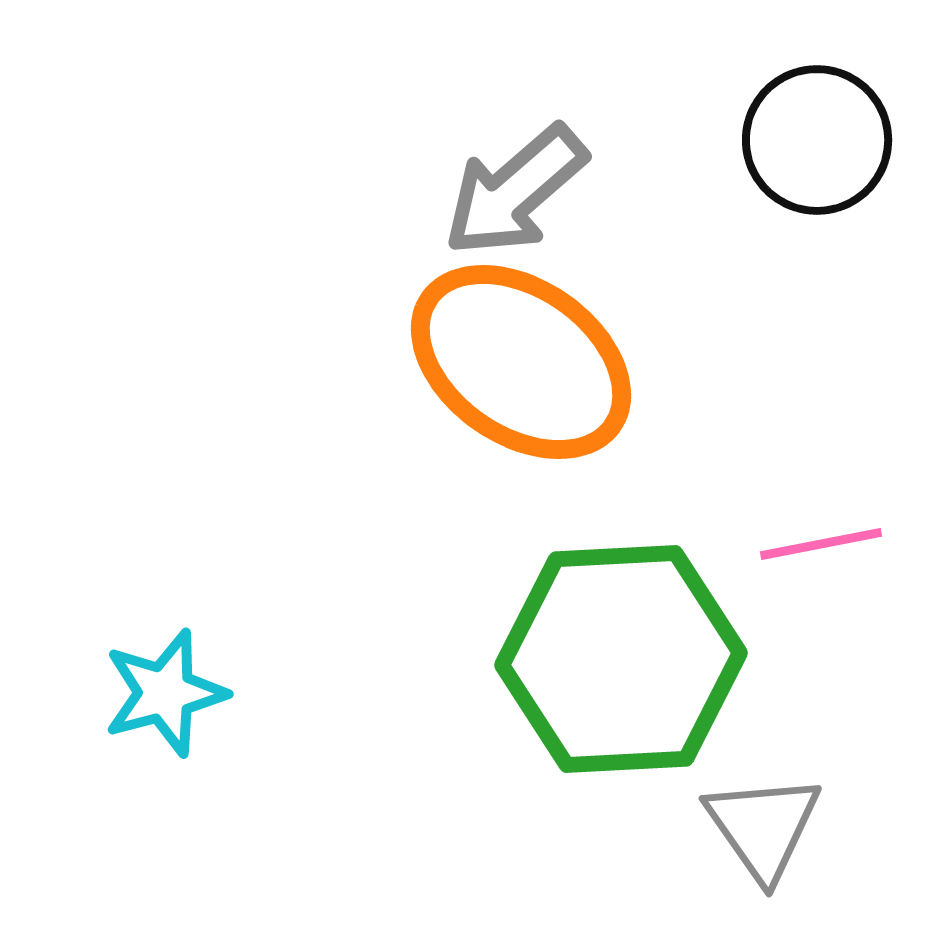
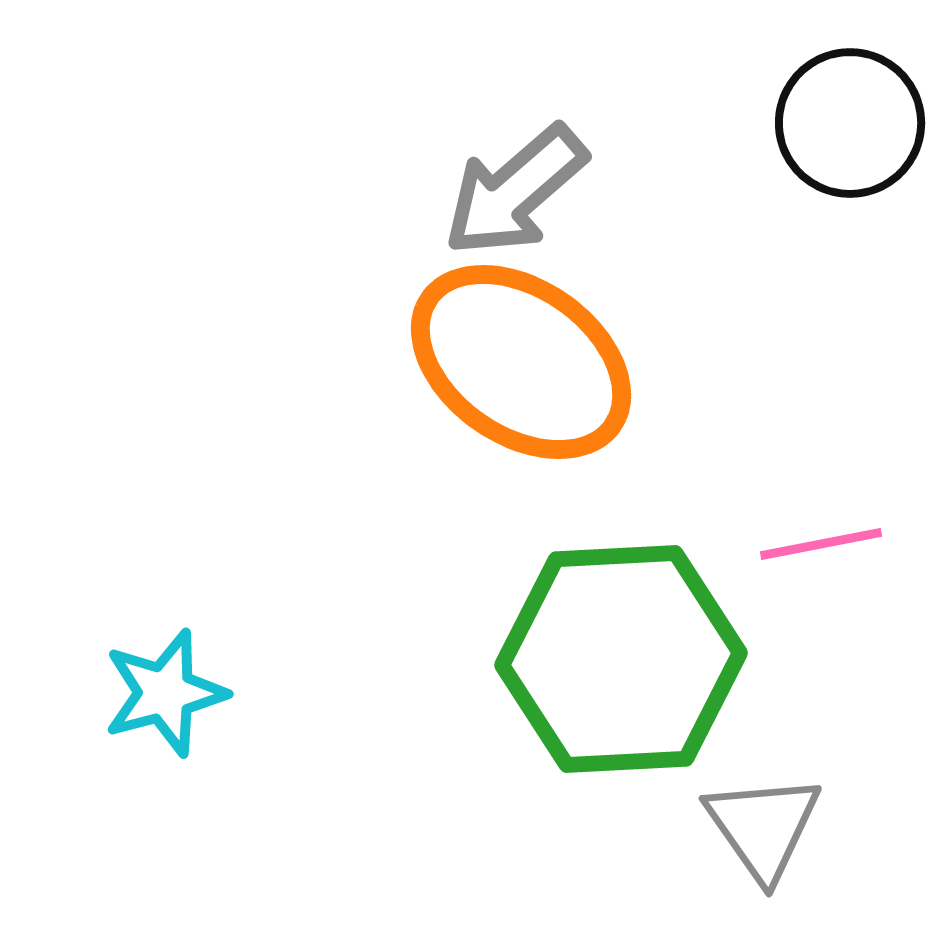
black circle: moved 33 px right, 17 px up
